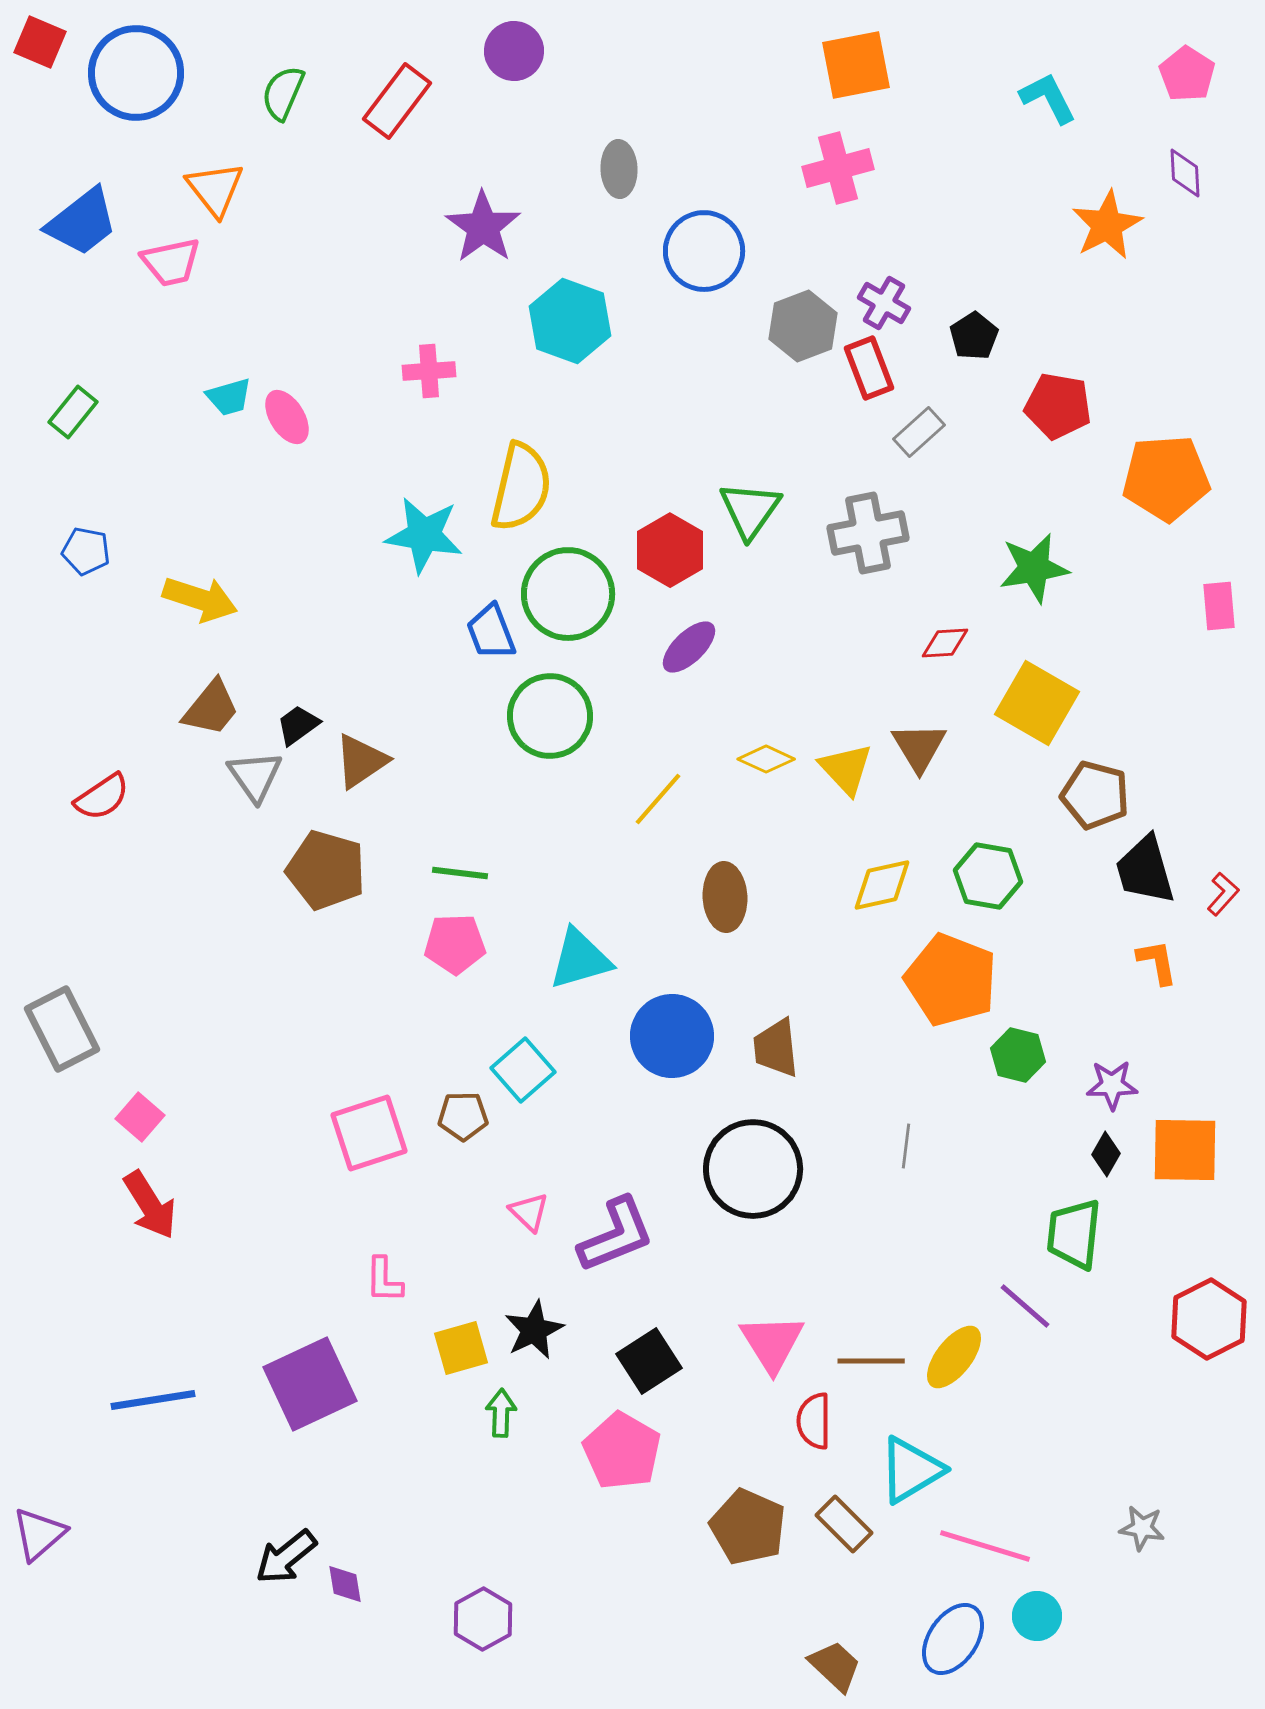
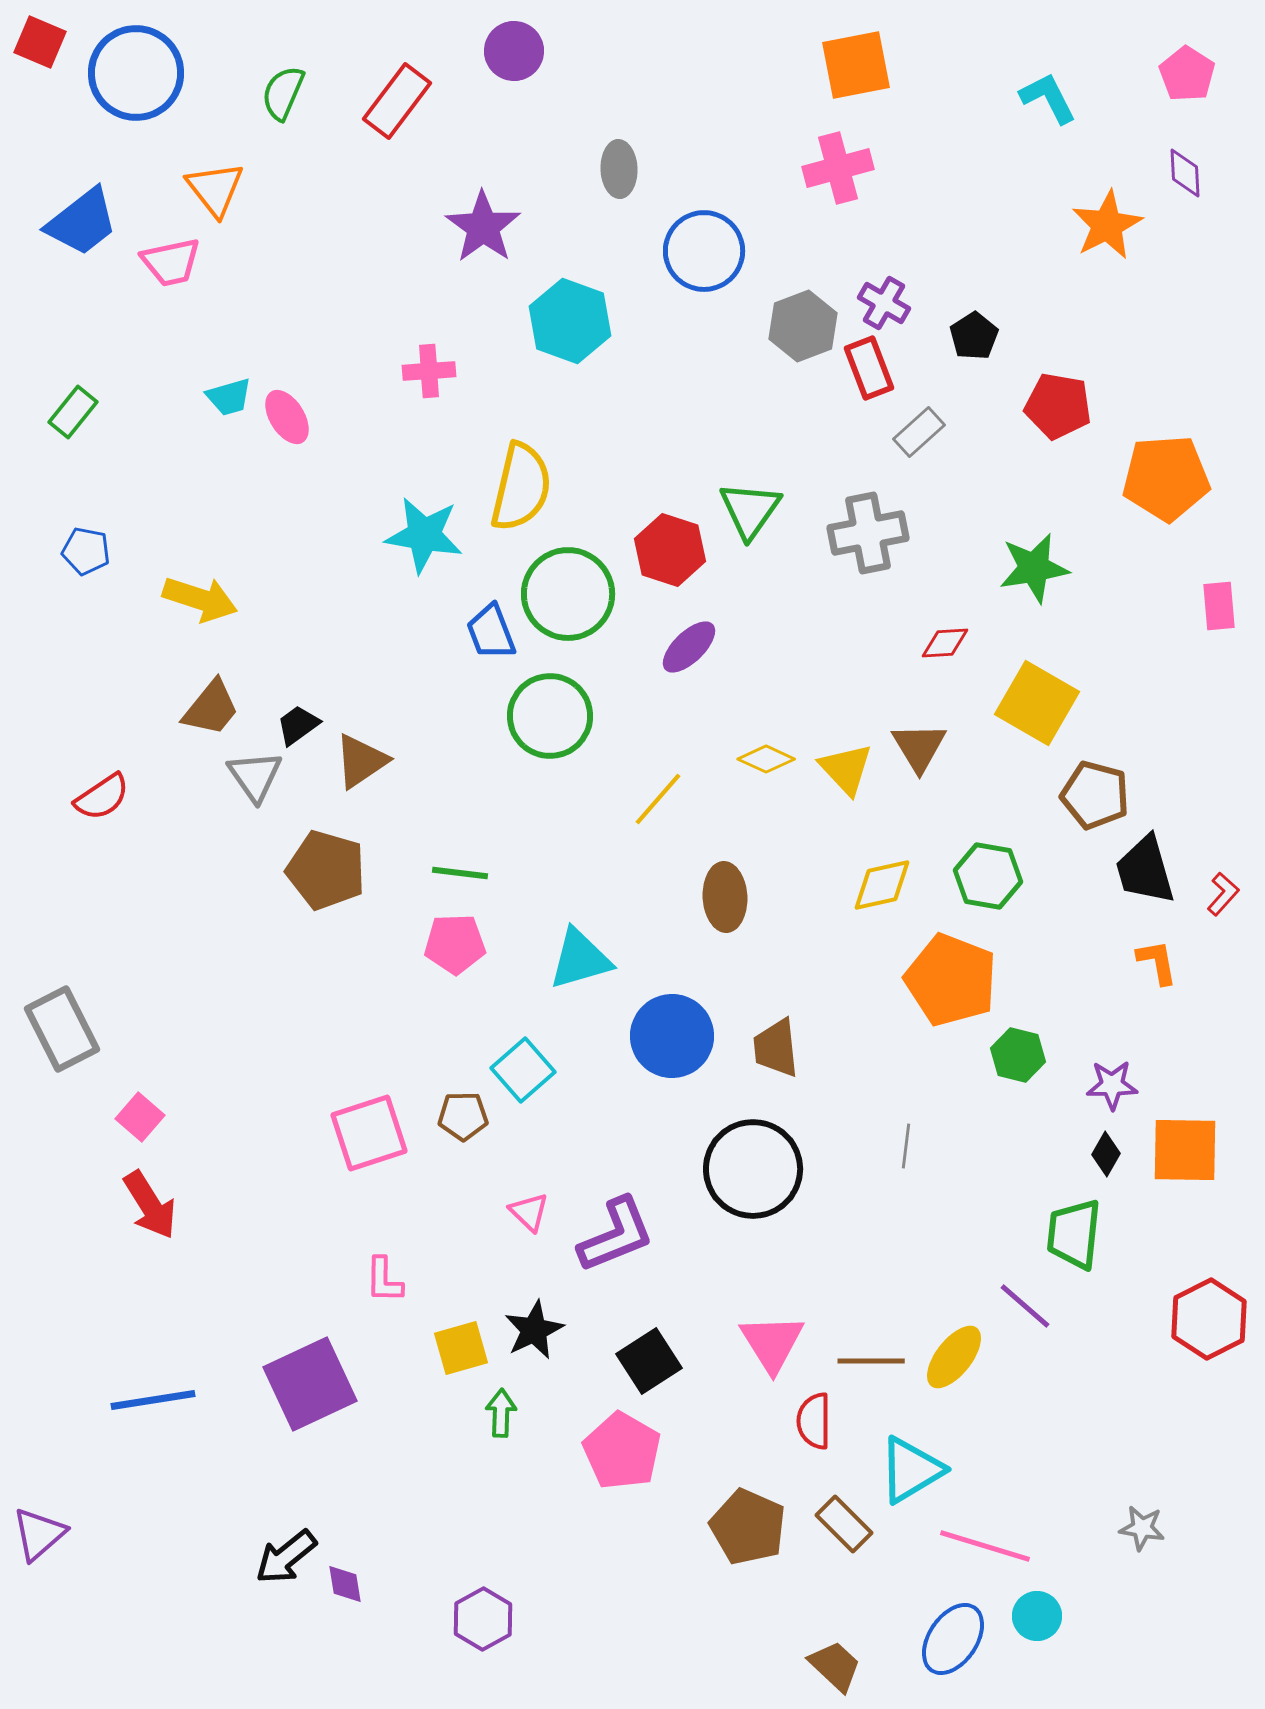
red hexagon at (670, 550): rotated 12 degrees counterclockwise
